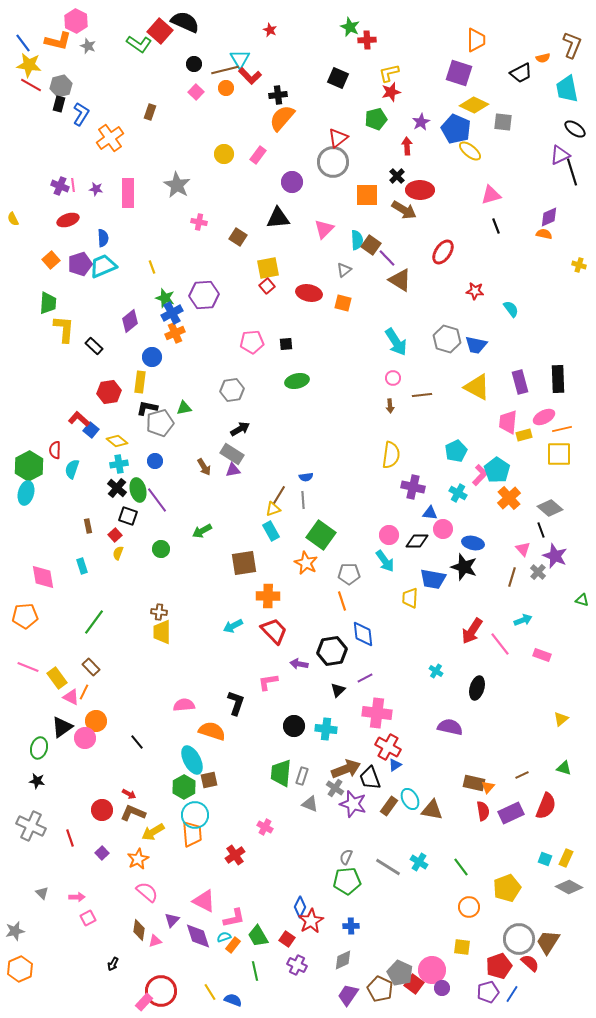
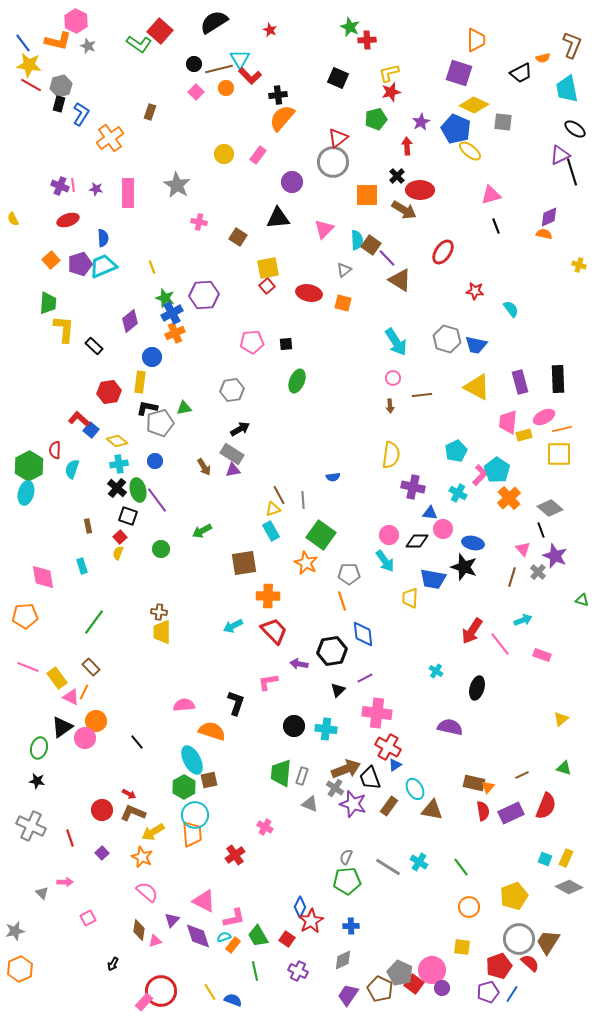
black semicircle at (185, 22): moved 29 px right; rotated 56 degrees counterclockwise
brown line at (225, 70): moved 6 px left, 1 px up
green ellipse at (297, 381): rotated 55 degrees counterclockwise
blue semicircle at (306, 477): moved 27 px right
brown line at (279, 495): rotated 60 degrees counterclockwise
red square at (115, 535): moved 5 px right, 2 px down
cyan ellipse at (410, 799): moved 5 px right, 10 px up
orange star at (138, 859): moved 4 px right, 2 px up; rotated 20 degrees counterclockwise
yellow pentagon at (507, 888): moved 7 px right, 8 px down
pink arrow at (77, 897): moved 12 px left, 15 px up
purple cross at (297, 965): moved 1 px right, 6 px down
